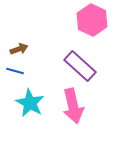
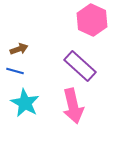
cyan star: moved 5 px left
